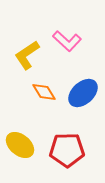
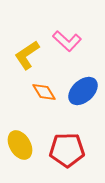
blue ellipse: moved 2 px up
yellow ellipse: rotated 20 degrees clockwise
